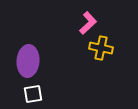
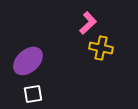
purple ellipse: rotated 44 degrees clockwise
